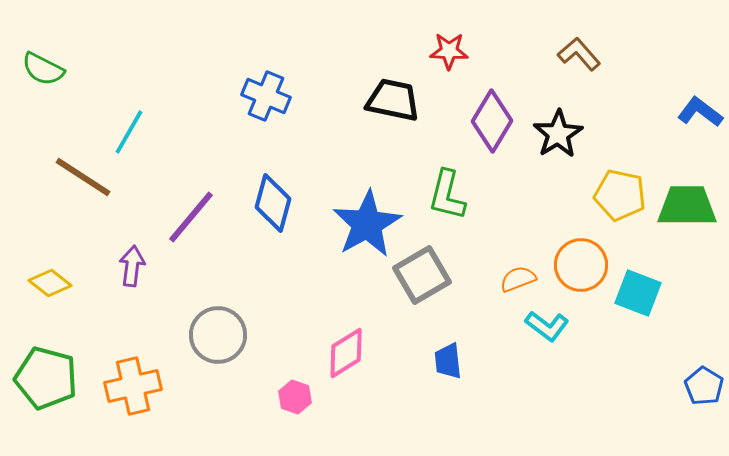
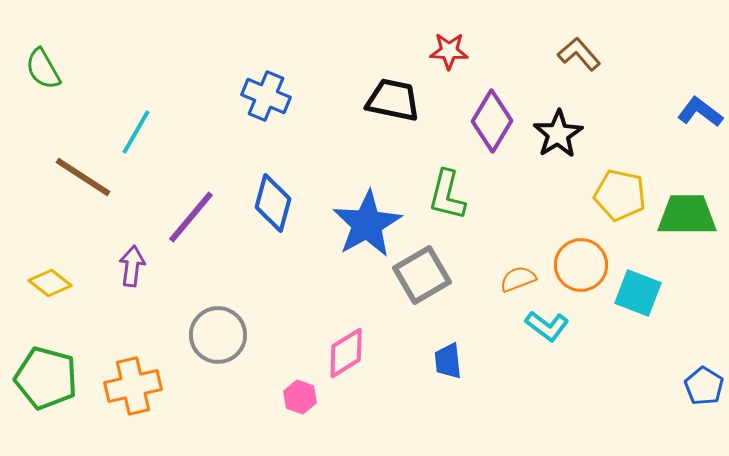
green semicircle: rotated 33 degrees clockwise
cyan line: moved 7 px right
green trapezoid: moved 9 px down
pink hexagon: moved 5 px right
